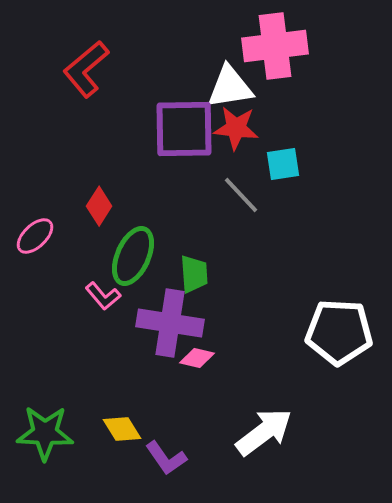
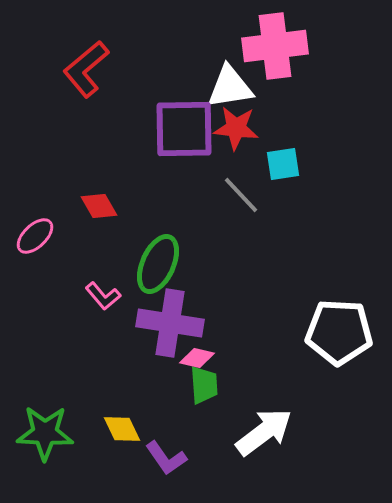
red diamond: rotated 63 degrees counterclockwise
green ellipse: moved 25 px right, 8 px down
green trapezoid: moved 10 px right, 111 px down
yellow diamond: rotated 6 degrees clockwise
